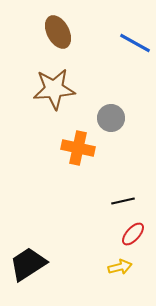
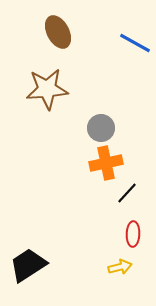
brown star: moved 7 px left
gray circle: moved 10 px left, 10 px down
orange cross: moved 28 px right, 15 px down; rotated 24 degrees counterclockwise
black line: moved 4 px right, 8 px up; rotated 35 degrees counterclockwise
red ellipse: rotated 40 degrees counterclockwise
black trapezoid: moved 1 px down
